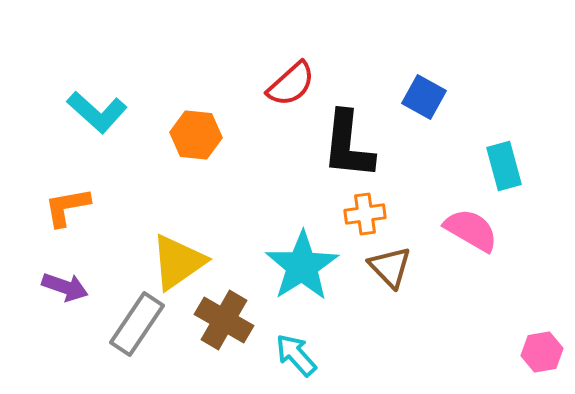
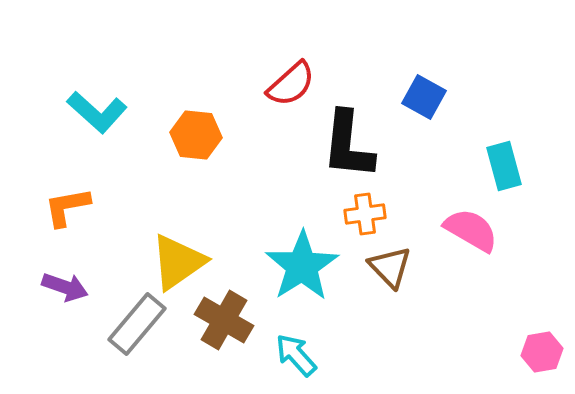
gray rectangle: rotated 6 degrees clockwise
